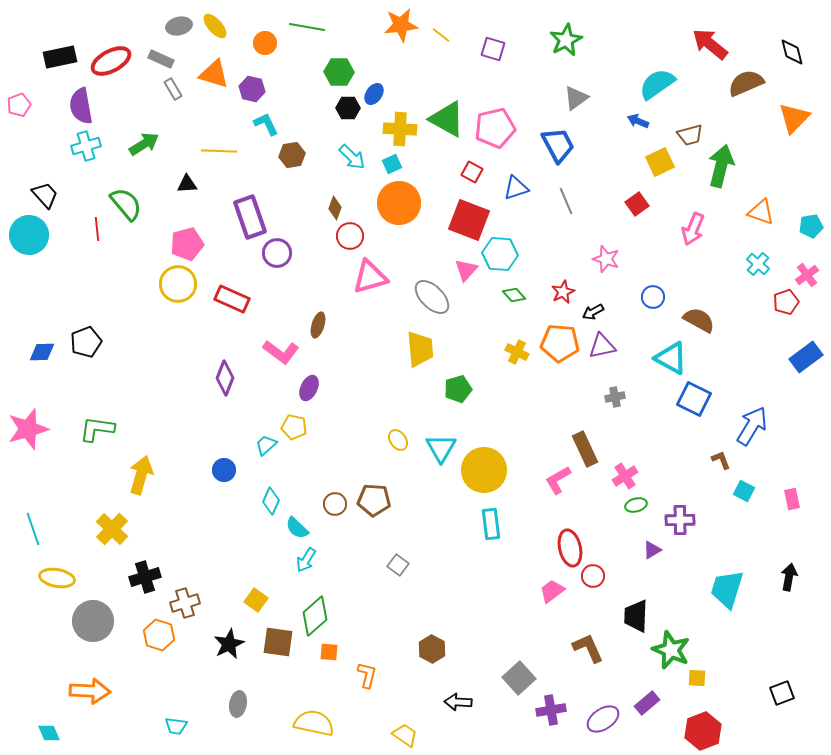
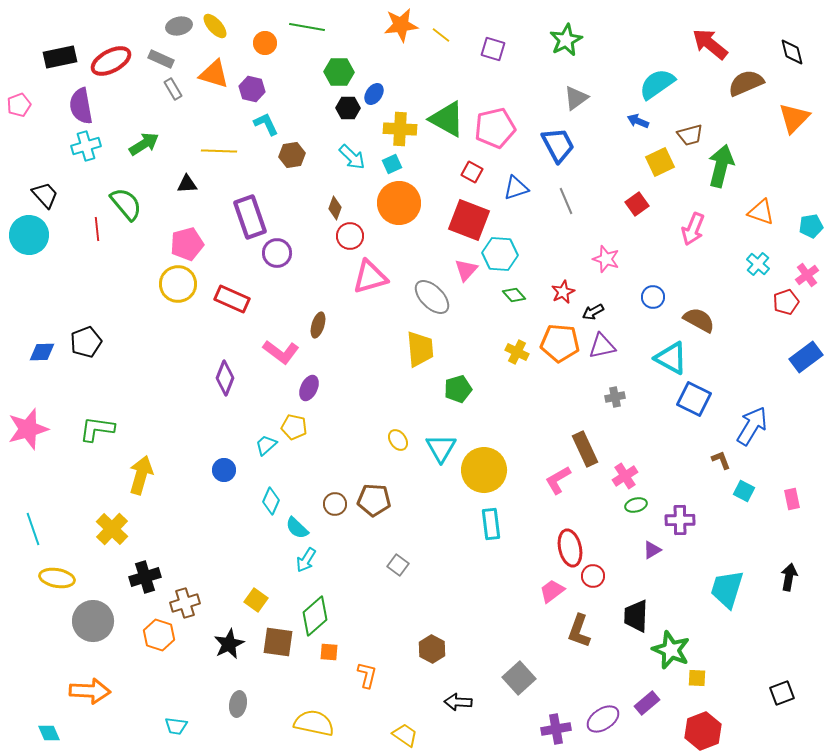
brown L-shape at (588, 648): moved 9 px left, 17 px up; rotated 136 degrees counterclockwise
purple cross at (551, 710): moved 5 px right, 19 px down
